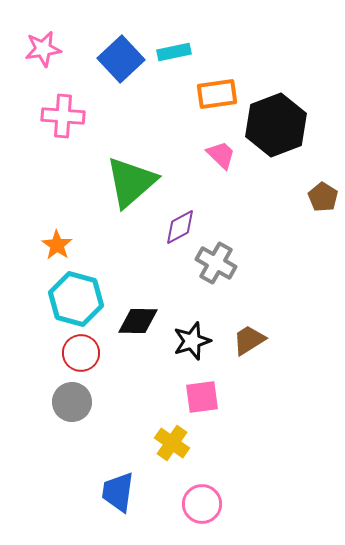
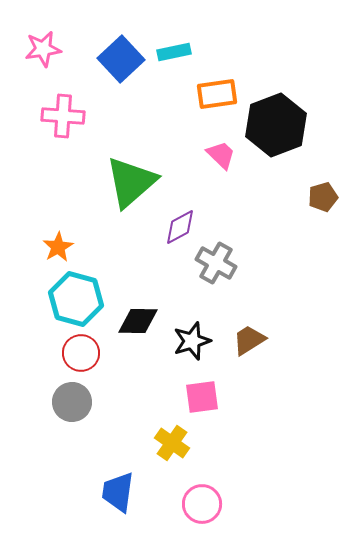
brown pentagon: rotated 24 degrees clockwise
orange star: moved 1 px right, 2 px down; rotated 8 degrees clockwise
